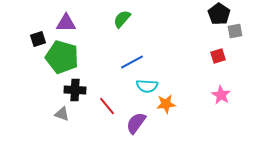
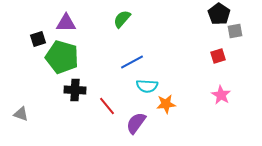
gray triangle: moved 41 px left
